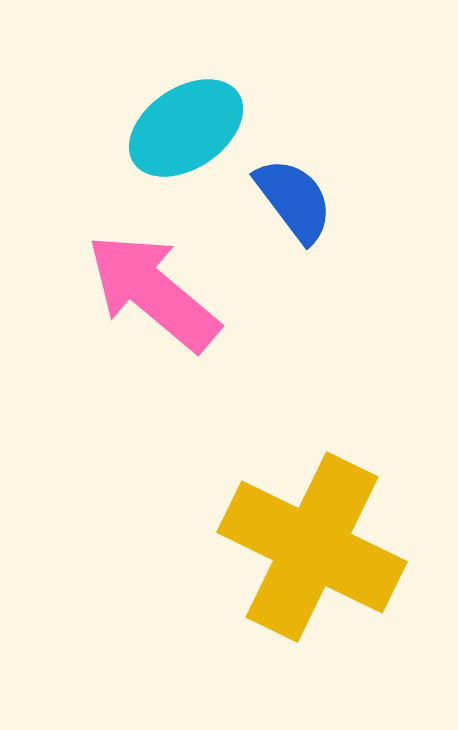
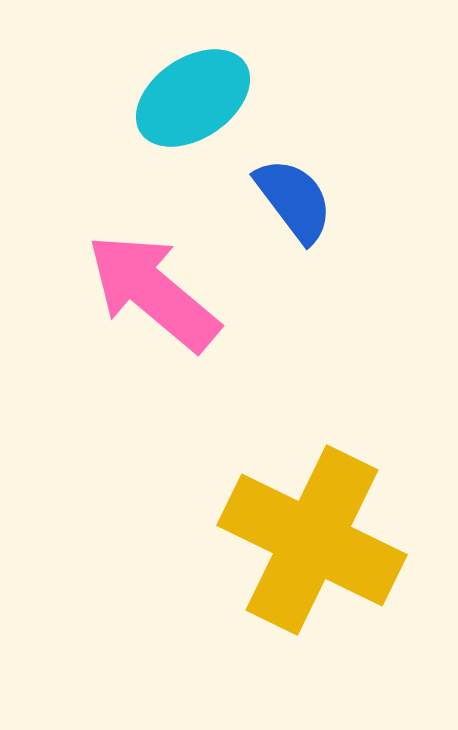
cyan ellipse: moved 7 px right, 30 px up
yellow cross: moved 7 px up
